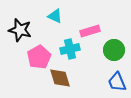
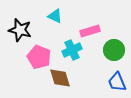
cyan cross: moved 2 px right, 1 px down; rotated 12 degrees counterclockwise
pink pentagon: rotated 20 degrees counterclockwise
